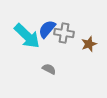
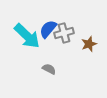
blue semicircle: moved 1 px right
gray cross: rotated 24 degrees counterclockwise
